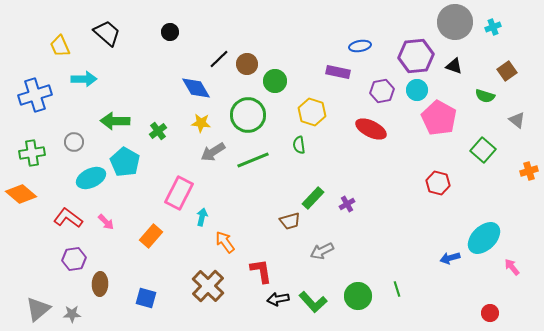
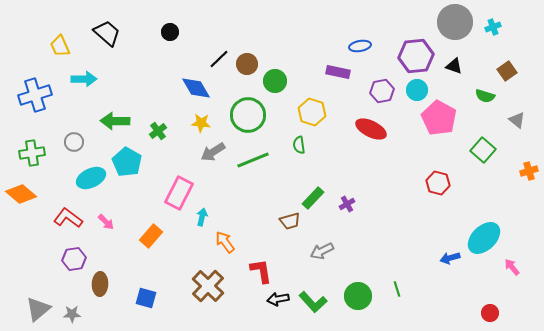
cyan pentagon at (125, 162): moved 2 px right
